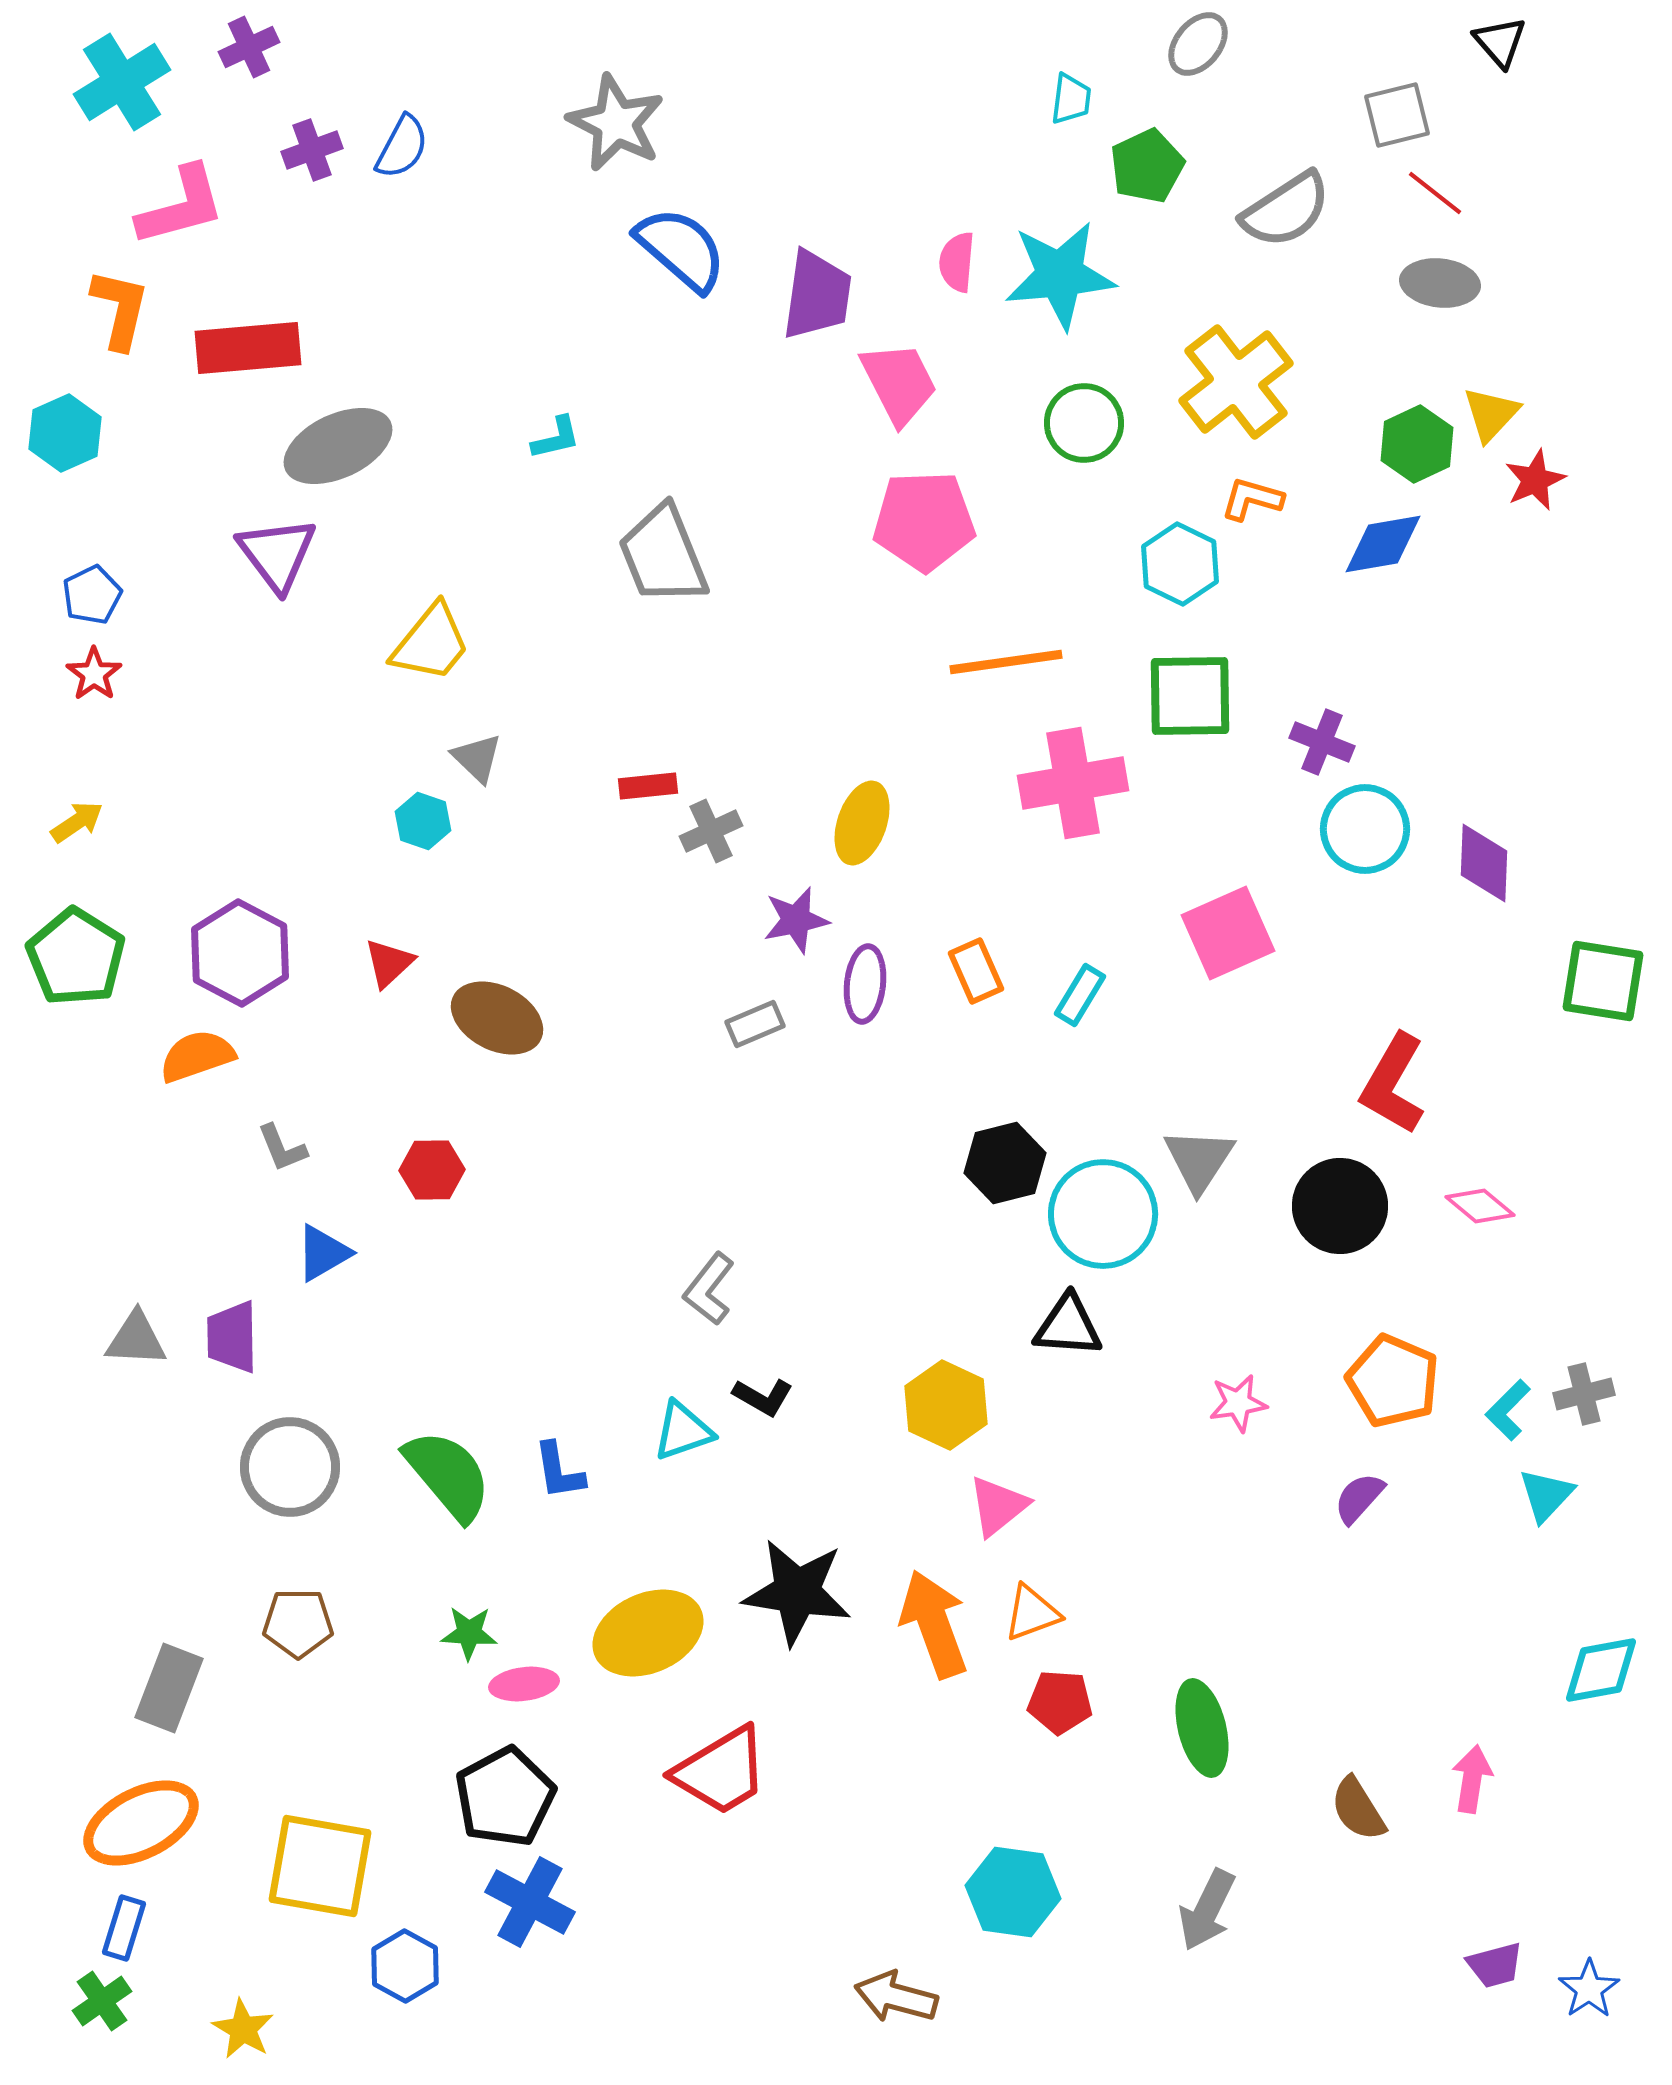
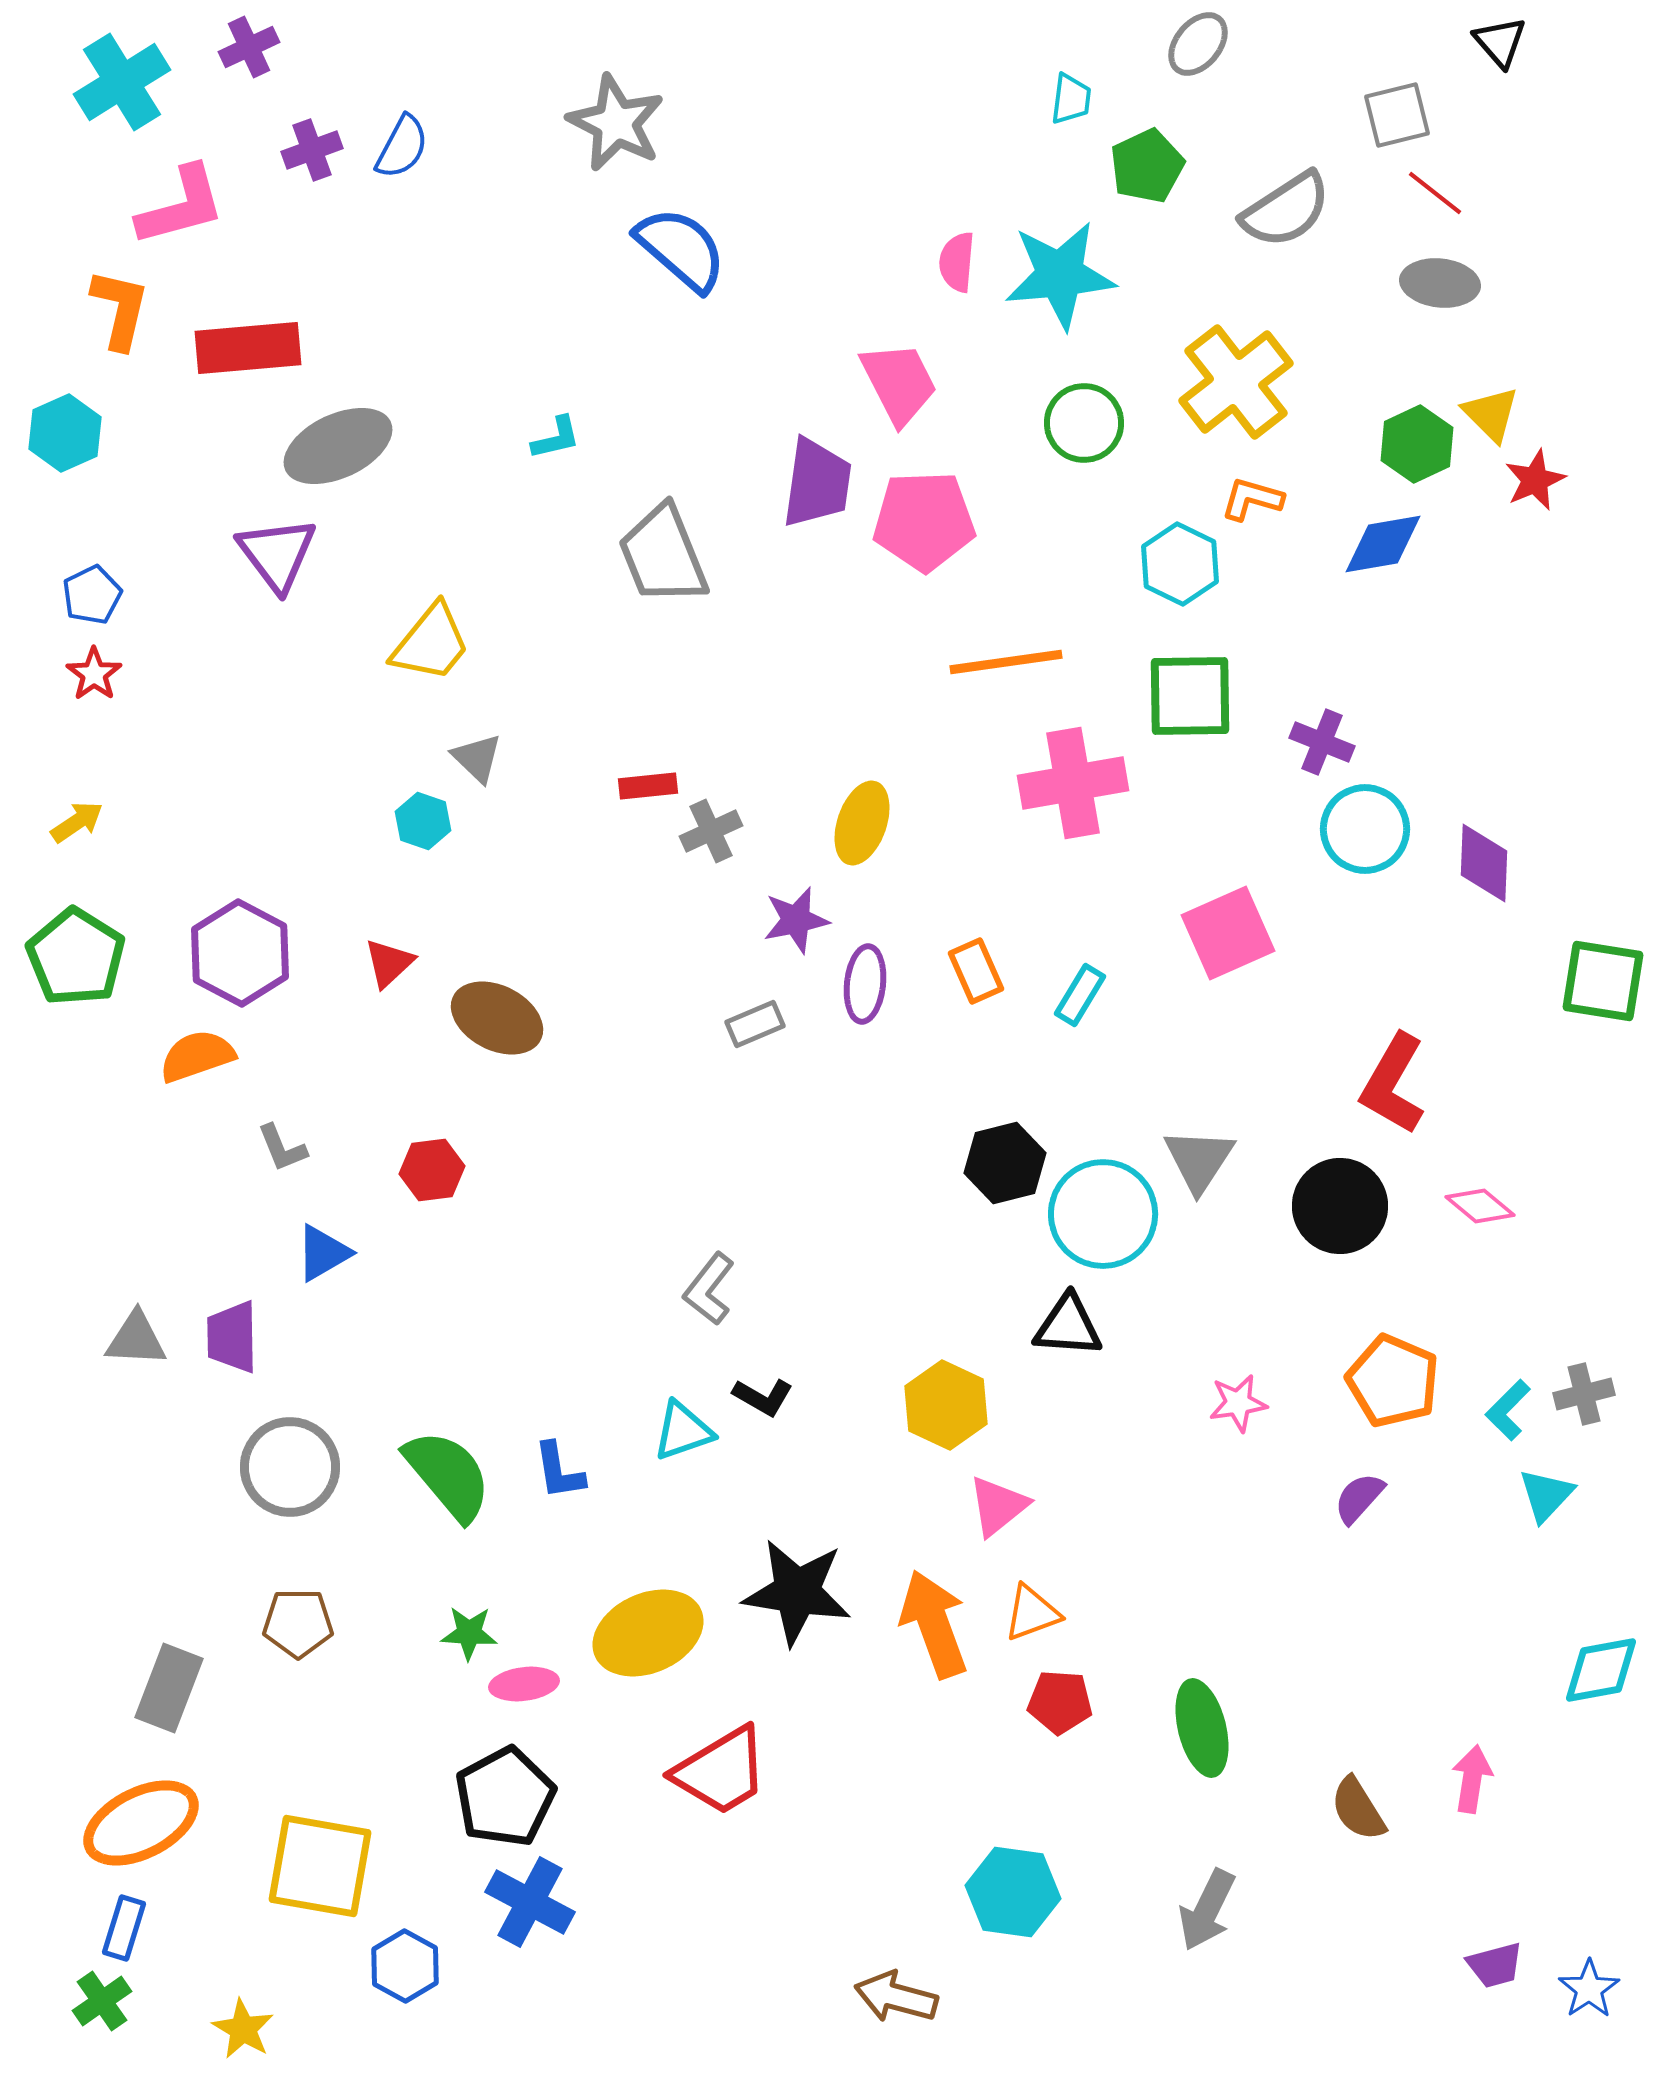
purple trapezoid at (817, 295): moved 188 px down
yellow triangle at (1491, 414): rotated 28 degrees counterclockwise
red hexagon at (432, 1170): rotated 6 degrees counterclockwise
